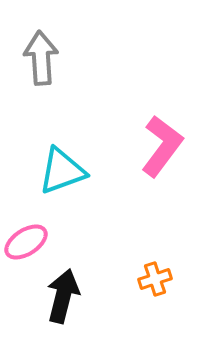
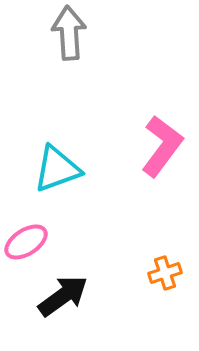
gray arrow: moved 28 px right, 25 px up
cyan triangle: moved 5 px left, 2 px up
orange cross: moved 10 px right, 6 px up
black arrow: rotated 40 degrees clockwise
